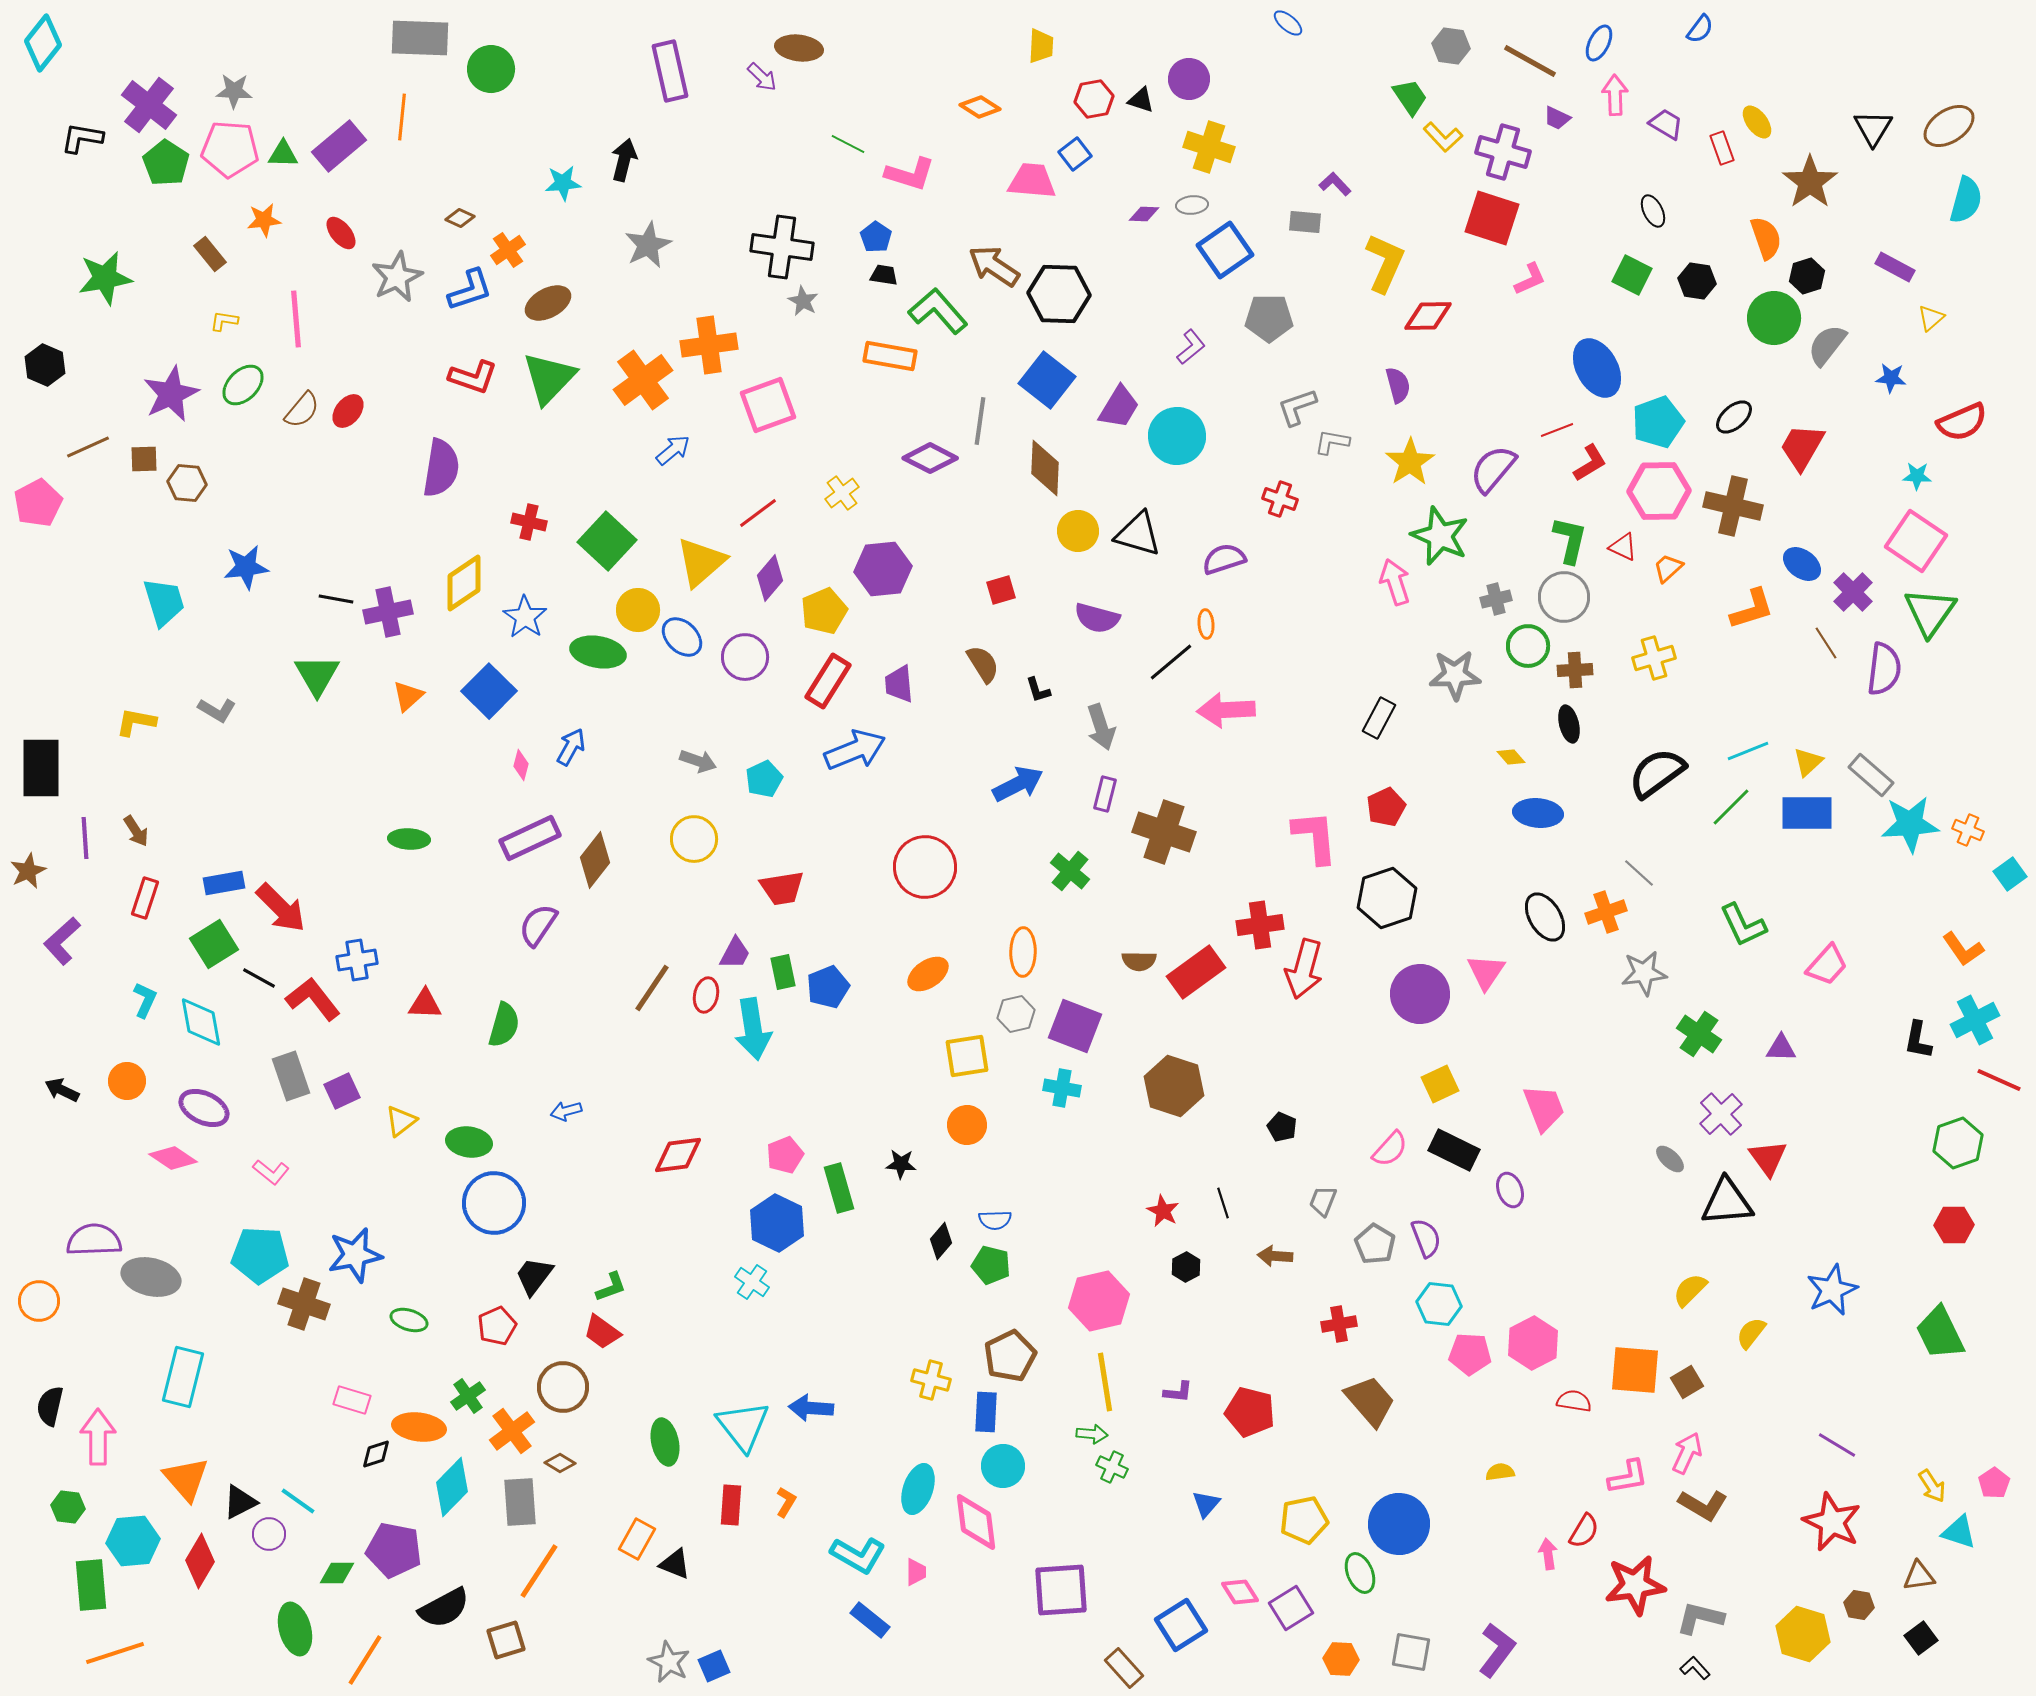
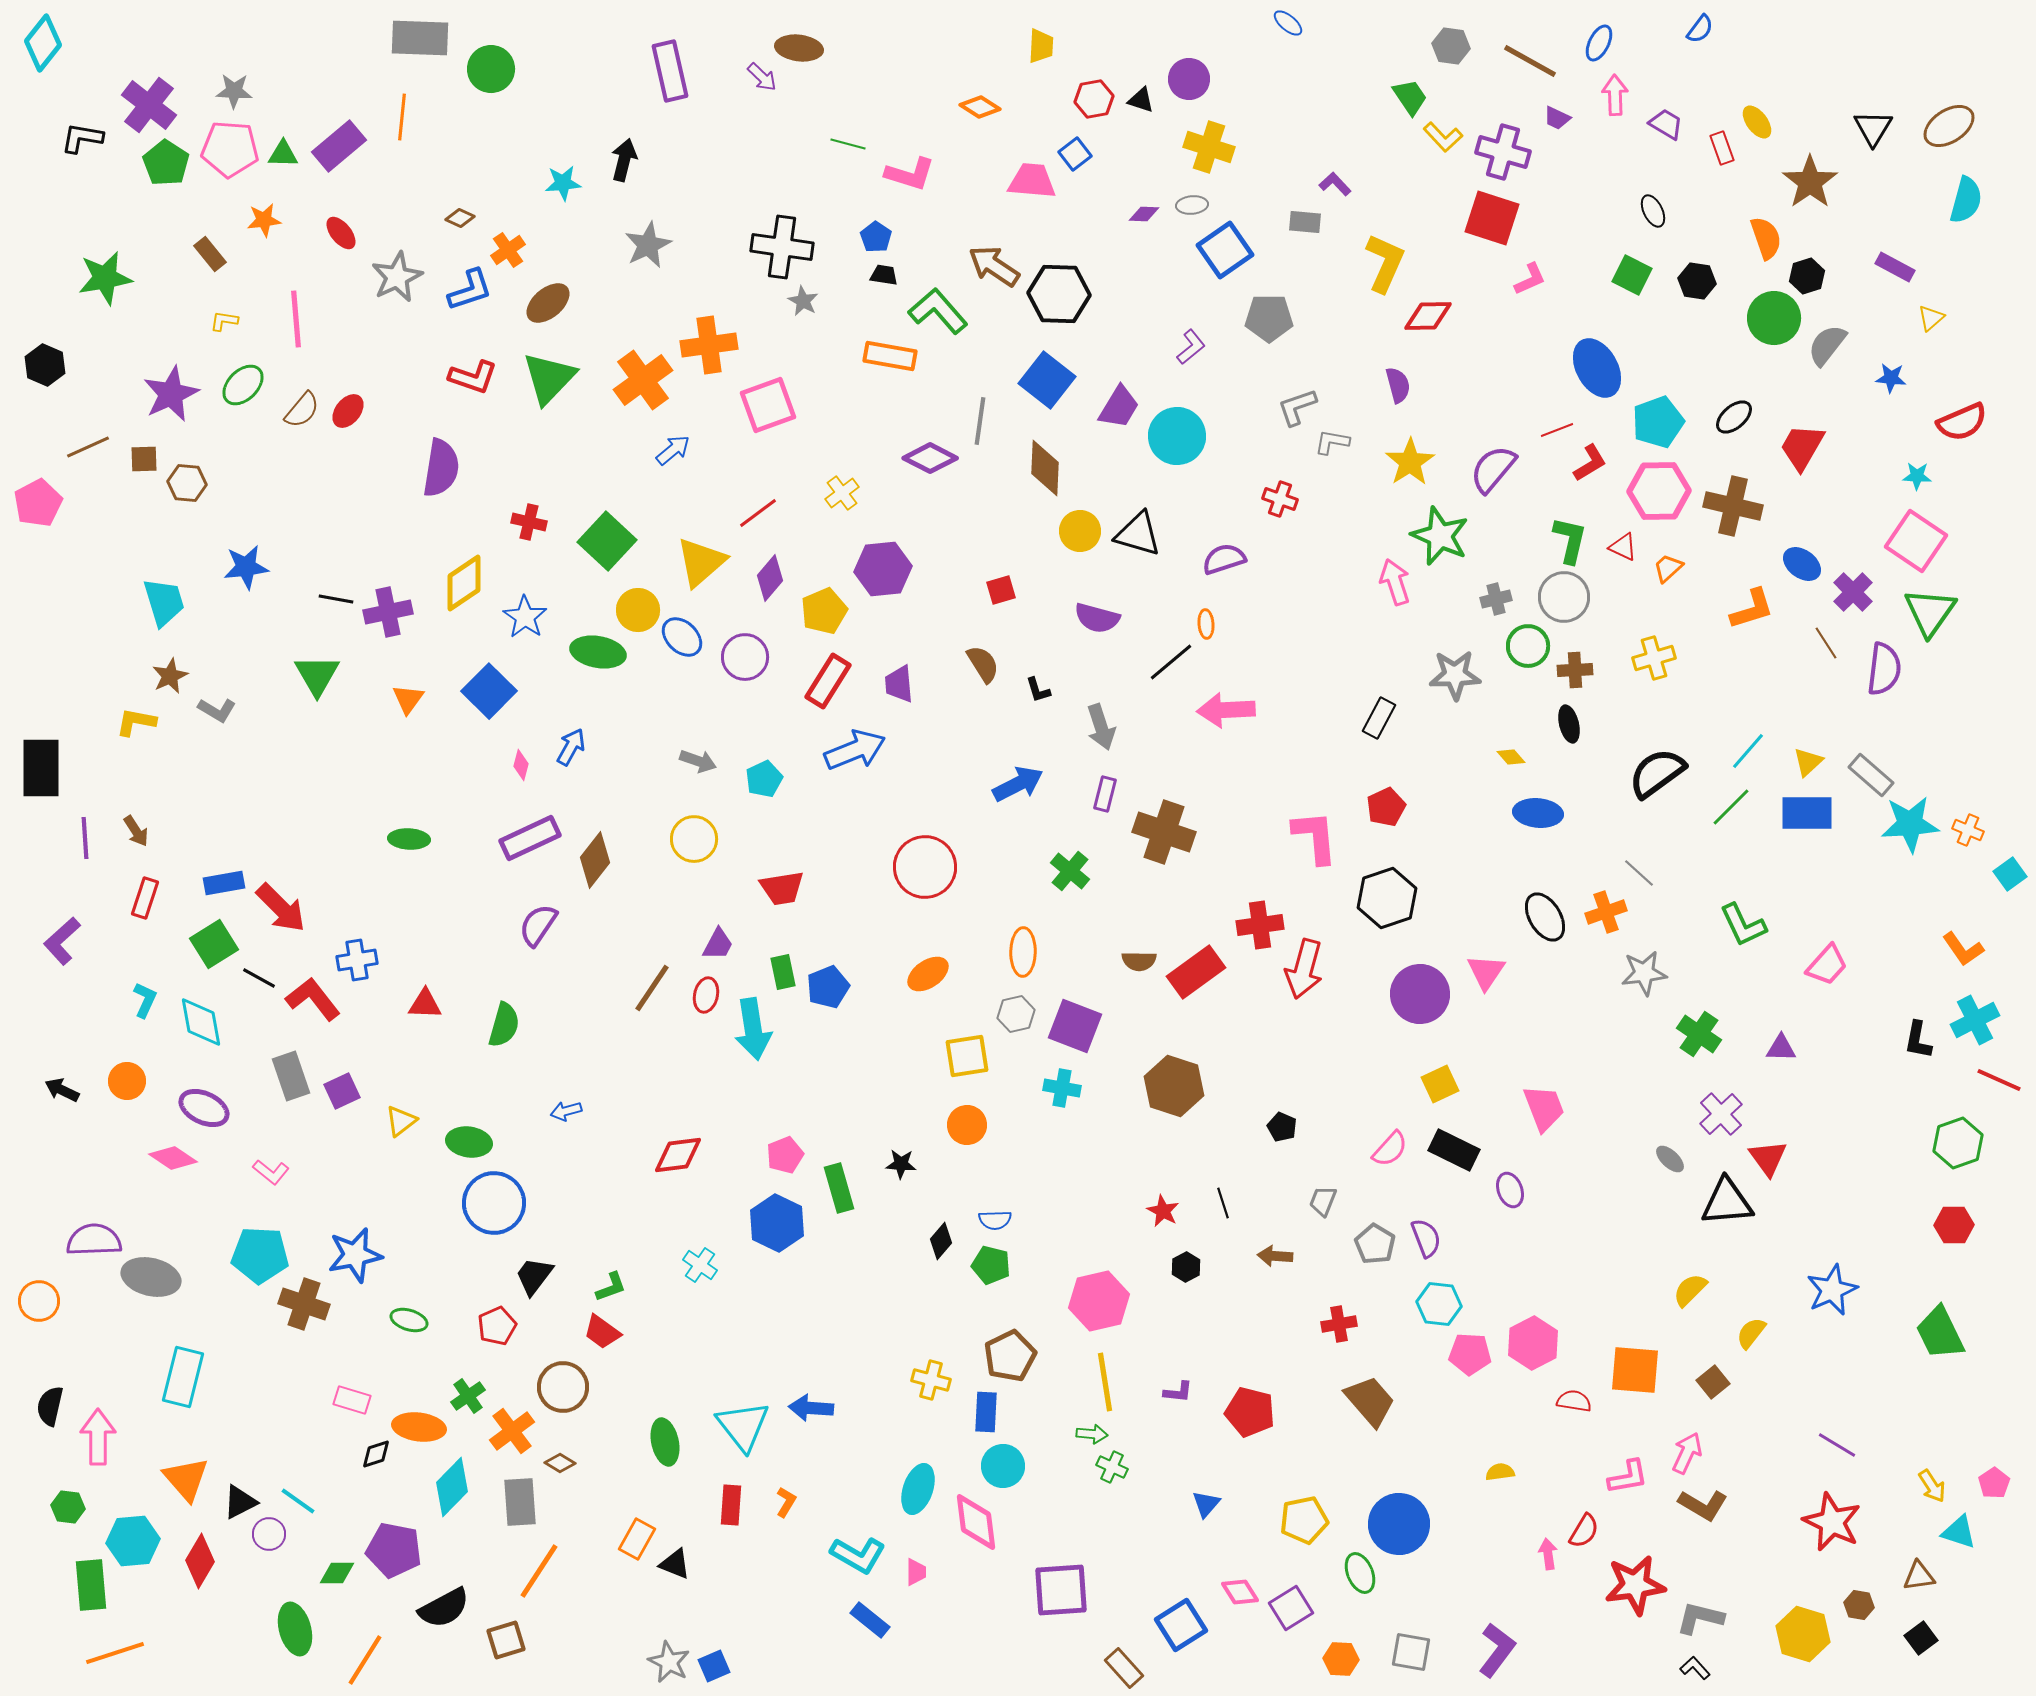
green line at (848, 144): rotated 12 degrees counterclockwise
brown ellipse at (548, 303): rotated 12 degrees counterclockwise
yellow circle at (1078, 531): moved 2 px right
orange triangle at (408, 696): moved 3 px down; rotated 12 degrees counterclockwise
cyan line at (1748, 751): rotated 27 degrees counterclockwise
brown star at (28, 871): moved 142 px right, 195 px up
purple trapezoid at (735, 953): moved 17 px left, 9 px up
cyan cross at (752, 1282): moved 52 px left, 17 px up
brown square at (1687, 1382): moved 26 px right; rotated 8 degrees counterclockwise
